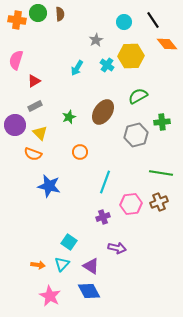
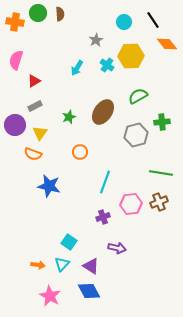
orange cross: moved 2 px left, 2 px down
yellow triangle: rotated 21 degrees clockwise
